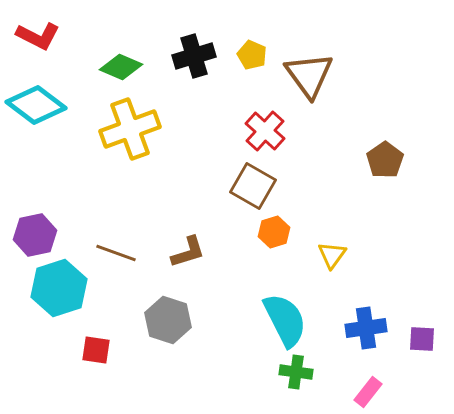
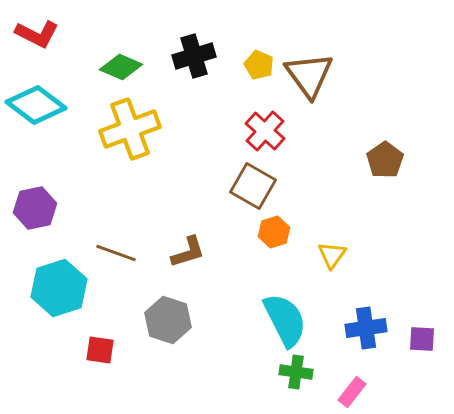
red L-shape: moved 1 px left, 2 px up
yellow pentagon: moved 7 px right, 10 px down
purple hexagon: moved 27 px up
red square: moved 4 px right
pink rectangle: moved 16 px left
